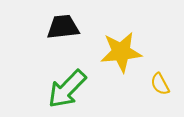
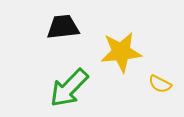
yellow semicircle: rotated 35 degrees counterclockwise
green arrow: moved 2 px right, 1 px up
